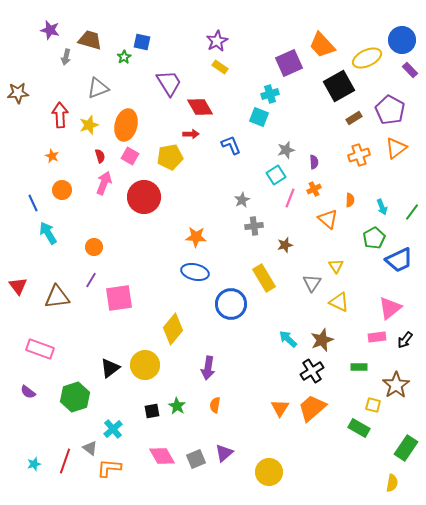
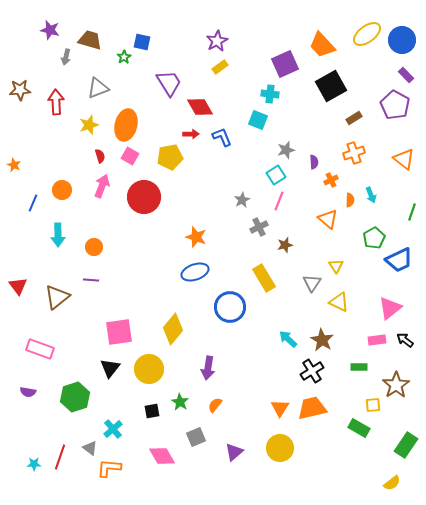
yellow ellipse at (367, 58): moved 24 px up; rotated 12 degrees counterclockwise
purple square at (289, 63): moved 4 px left, 1 px down
yellow rectangle at (220, 67): rotated 70 degrees counterclockwise
purple rectangle at (410, 70): moved 4 px left, 5 px down
black square at (339, 86): moved 8 px left
brown star at (18, 93): moved 2 px right, 3 px up
cyan cross at (270, 94): rotated 24 degrees clockwise
purple pentagon at (390, 110): moved 5 px right, 5 px up
red arrow at (60, 115): moved 4 px left, 13 px up
cyan square at (259, 117): moved 1 px left, 3 px down
blue L-shape at (231, 145): moved 9 px left, 8 px up
orange triangle at (396, 148): moved 8 px right, 11 px down; rotated 45 degrees counterclockwise
orange cross at (359, 155): moved 5 px left, 2 px up
orange star at (52, 156): moved 38 px left, 9 px down
pink arrow at (104, 183): moved 2 px left, 3 px down
orange cross at (314, 189): moved 17 px right, 9 px up
pink line at (290, 198): moved 11 px left, 3 px down
blue line at (33, 203): rotated 48 degrees clockwise
cyan arrow at (382, 207): moved 11 px left, 12 px up
green line at (412, 212): rotated 18 degrees counterclockwise
gray cross at (254, 226): moved 5 px right, 1 px down; rotated 18 degrees counterclockwise
cyan arrow at (48, 233): moved 10 px right, 2 px down; rotated 150 degrees counterclockwise
orange star at (196, 237): rotated 15 degrees clockwise
blue ellipse at (195, 272): rotated 32 degrees counterclockwise
purple line at (91, 280): rotated 63 degrees clockwise
brown triangle at (57, 297): rotated 32 degrees counterclockwise
pink square at (119, 298): moved 34 px down
blue circle at (231, 304): moved 1 px left, 3 px down
pink rectangle at (377, 337): moved 3 px down
brown star at (322, 340): rotated 20 degrees counterclockwise
black arrow at (405, 340): rotated 90 degrees clockwise
yellow circle at (145, 365): moved 4 px right, 4 px down
black triangle at (110, 368): rotated 15 degrees counterclockwise
purple semicircle at (28, 392): rotated 28 degrees counterclockwise
orange semicircle at (215, 405): rotated 28 degrees clockwise
yellow square at (373, 405): rotated 21 degrees counterclockwise
green star at (177, 406): moved 3 px right, 4 px up
orange trapezoid at (312, 408): rotated 28 degrees clockwise
green rectangle at (406, 448): moved 3 px up
purple triangle at (224, 453): moved 10 px right, 1 px up
gray square at (196, 459): moved 22 px up
red line at (65, 461): moved 5 px left, 4 px up
cyan star at (34, 464): rotated 16 degrees clockwise
yellow circle at (269, 472): moved 11 px right, 24 px up
yellow semicircle at (392, 483): rotated 42 degrees clockwise
